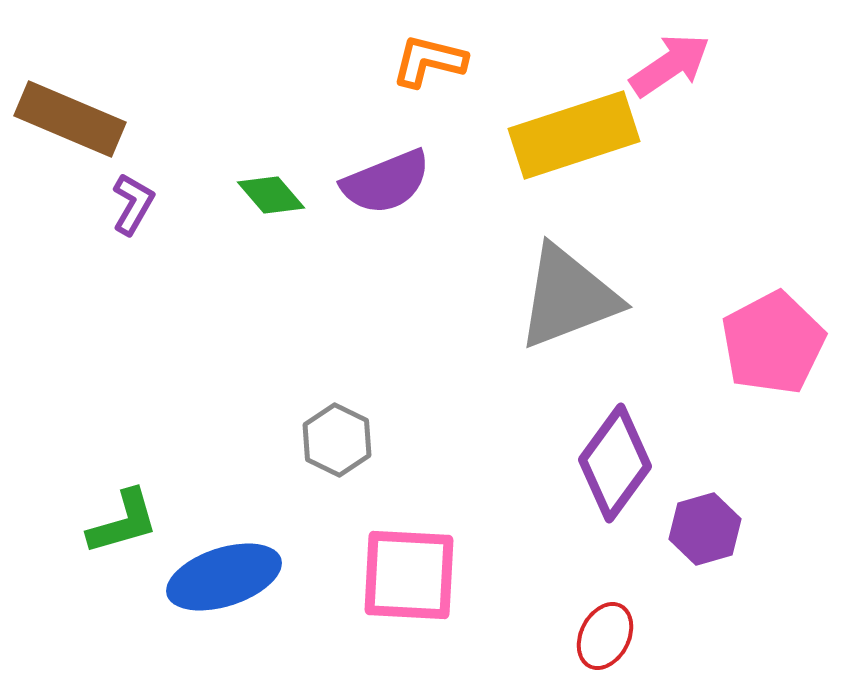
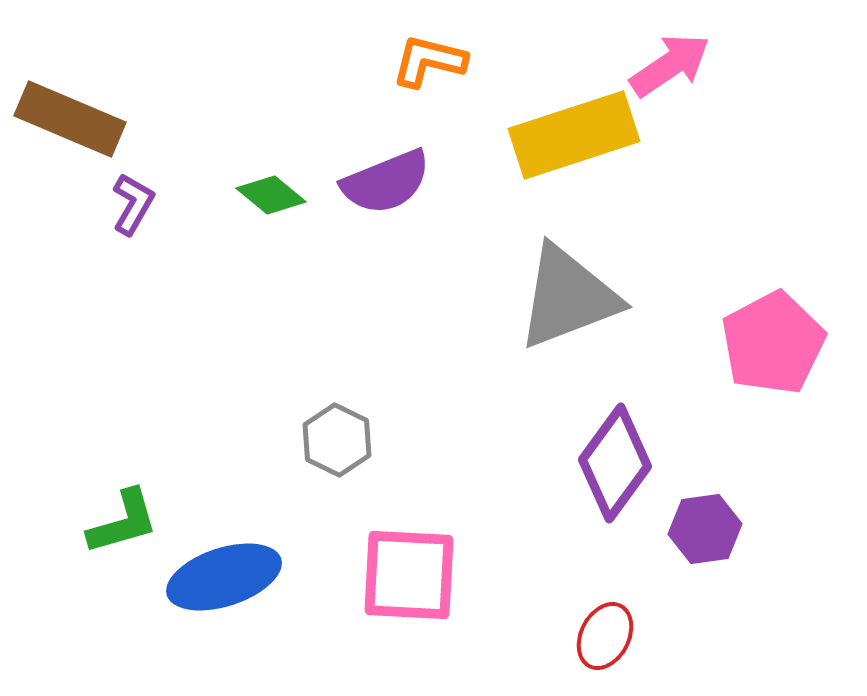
green diamond: rotated 10 degrees counterclockwise
purple hexagon: rotated 8 degrees clockwise
